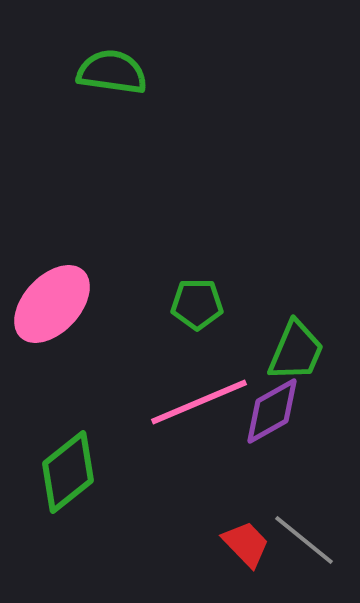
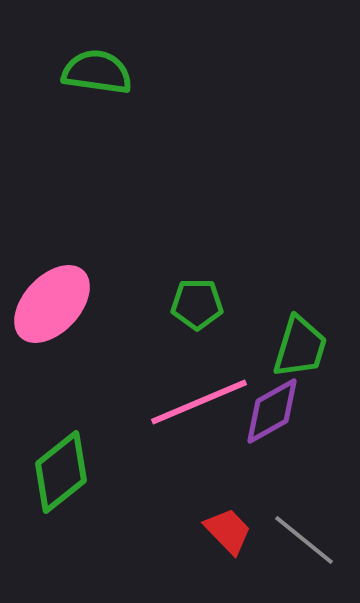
green semicircle: moved 15 px left
green trapezoid: moved 4 px right, 4 px up; rotated 6 degrees counterclockwise
green diamond: moved 7 px left
red trapezoid: moved 18 px left, 13 px up
